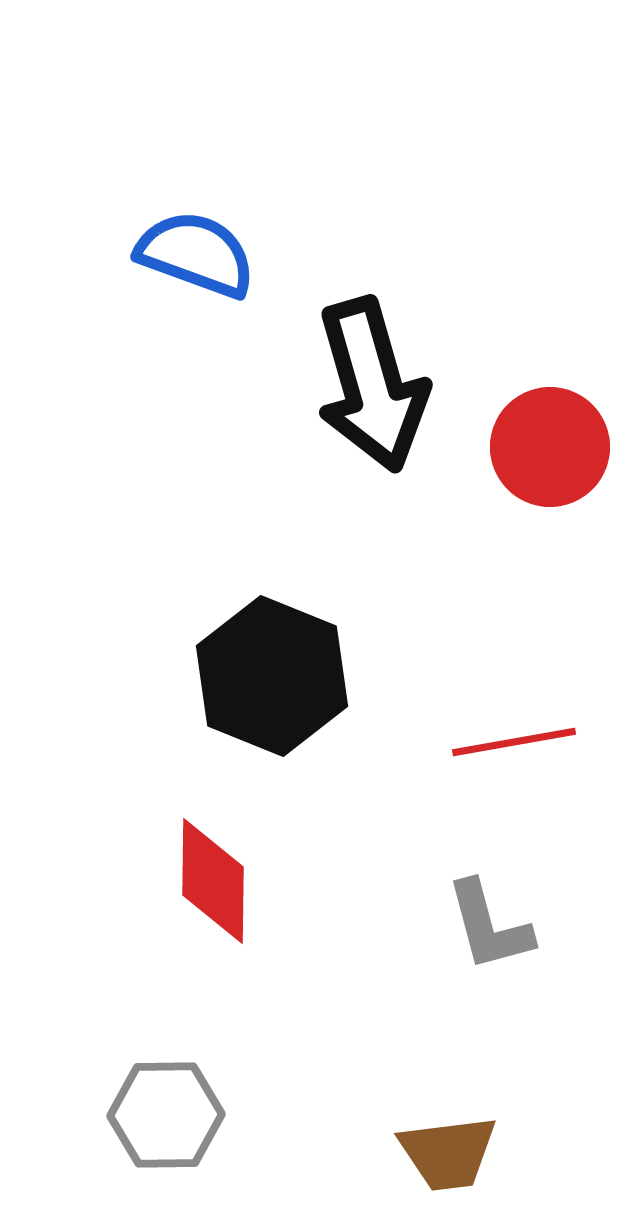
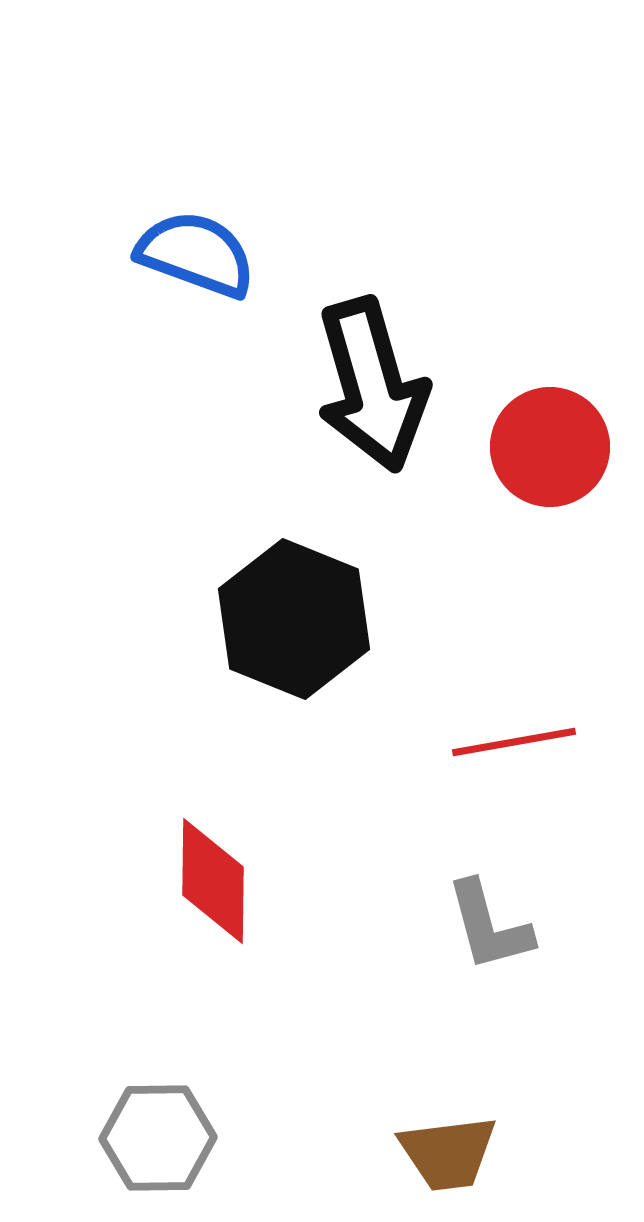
black hexagon: moved 22 px right, 57 px up
gray hexagon: moved 8 px left, 23 px down
